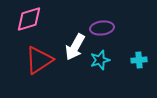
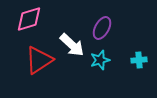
purple ellipse: rotated 55 degrees counterclockwise
white arrow: moved 3 px left, 2 px up; rotated 76 degrees counterclockwise
